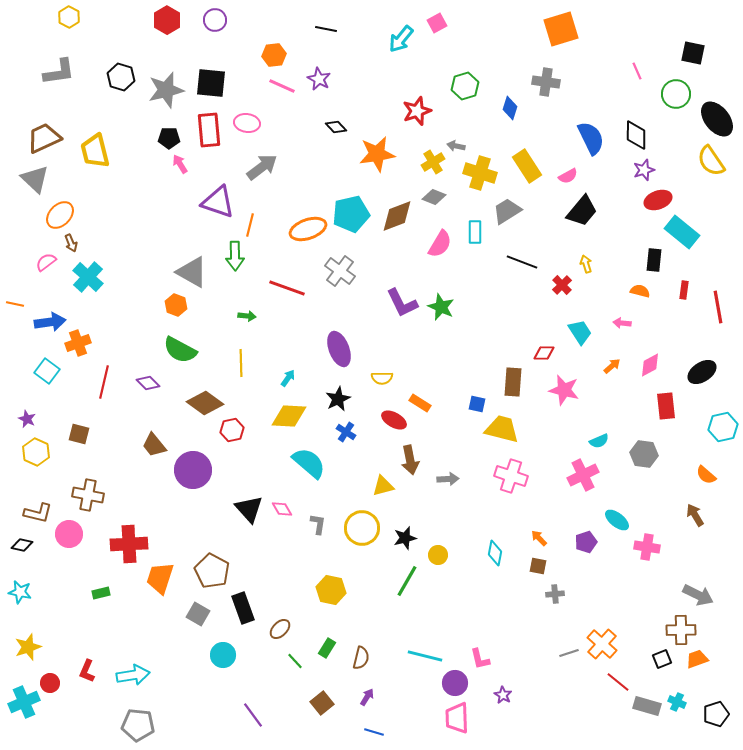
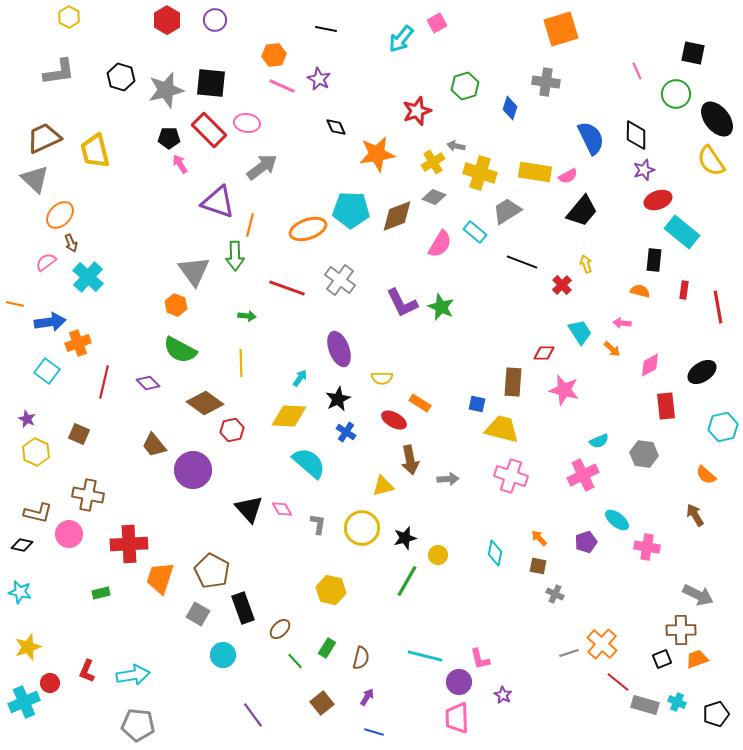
black diamond at (336, 127): rotated 20 degrees clockwise
red rectangle at (209, 130): rotated 40 degrees counterclockwise
yellow rectangle at (527, 166): moved 8 px right, 6 px down; rotated 48 degrees counterclockwise
cyan pentagon at (351, 214): moved 4 px up; rotated 15 degrees clockwise
cyan rectangle at (475, 232): rotated 50 degrees counterclockwise
gray cross at (340, 271): moved 9 px down
gray triangle at (192, 272): moved 2 px right, 1 px up; rotated 24 degrees clockwise
orange arrow at (612, 366): moved 17 px up; rotated 84 degrees clockwise
cyan arrow at (288, 378): moved 12 px right
brown square at (79, 434): rotated 10 degrees clockwise
gray cross at (555, 594): rotated 30 degrees clockwise
purple circle at (455, 683): moved 4 px right, 1 px up
gray rectangle at (647, 706): moved 2 px left, 1 px up
